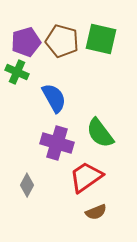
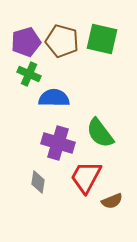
green square: moved 1 px right
green cross: moved 12 px right, 2 px down
blue semicircle: rotated 60 degrees counterclockwise
purple cross: moved 1 px right
red trapezoid: rotated 27 degrees counterclockwise
gray diamond: moved 11 px right, 3 px up; rotated 20 degrees counterclockwise
brown semicircle: moved 16 px right, 11 px up
